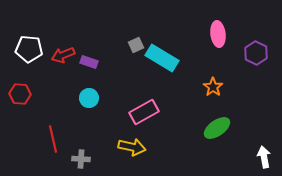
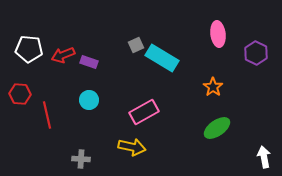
cyan circle: moved 2 px down
red line: moved 6 px left, 24 px up
